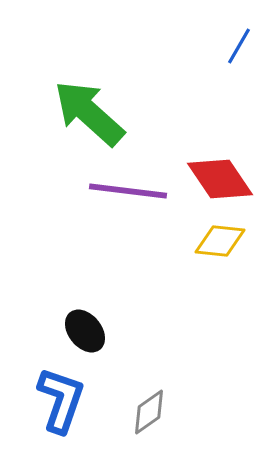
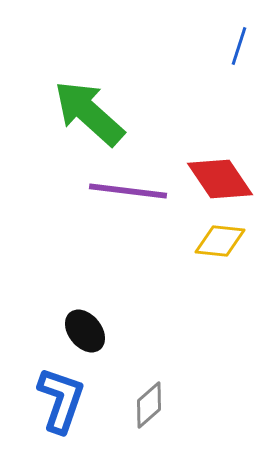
blue line: rotated 12 degrees counterclockwise
gray diamond: moved 7 px up; rotated 6 degrees counterclockwise
